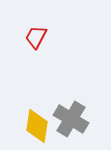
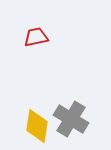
red trapezoid: rotated 50 degrees clockwise
